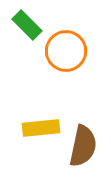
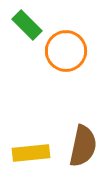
yellow rectangle: moved 10 px left, 25 px down
